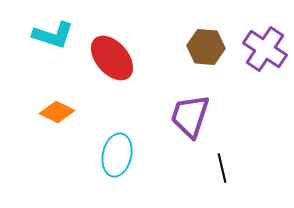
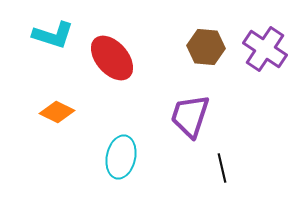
cyan ellipse: moved 4 px right, 2 px down
